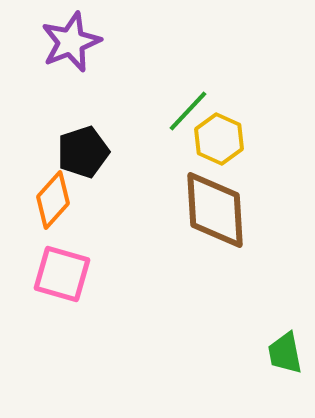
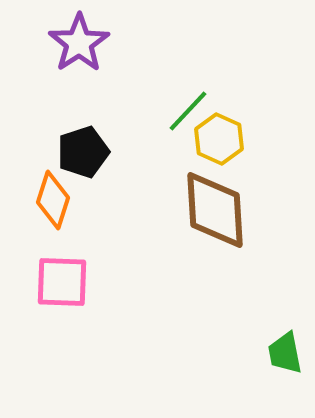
purple star: moved 8 px right, 1 px down; rotated 12 degrees counterclockwise
orange diamond: rotated 24 degrees counterclockwise
pink square: moved 8 px down; rotated 14 degrees counterclockwise
